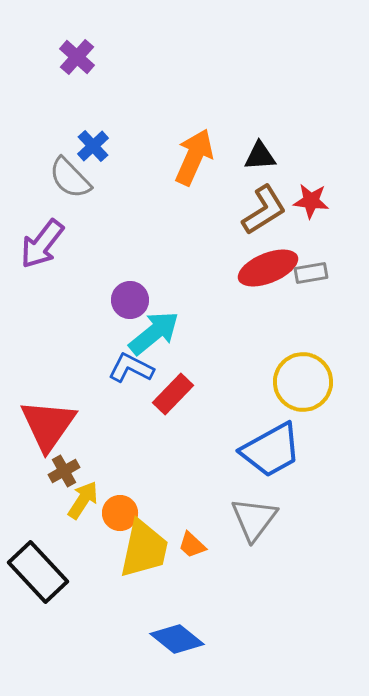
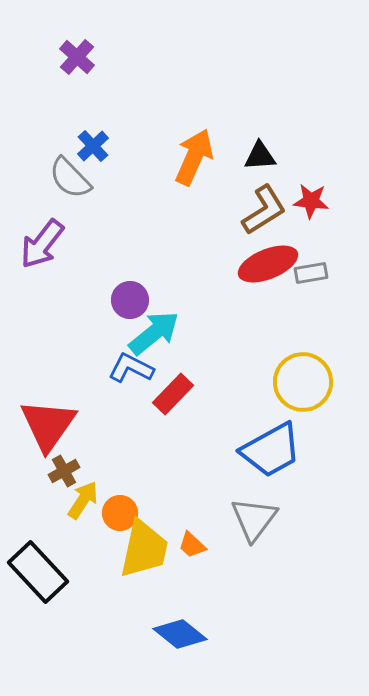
red ellipse: moved 4 px up
blue diamond: moved 3 px right, 5 px up
